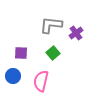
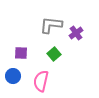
green square: moved 1 px right, 1 px down
